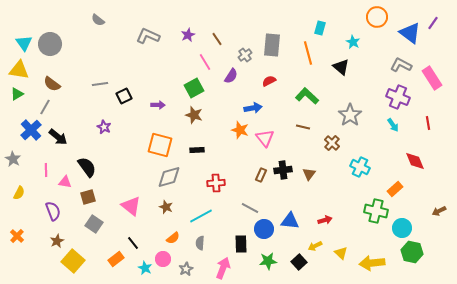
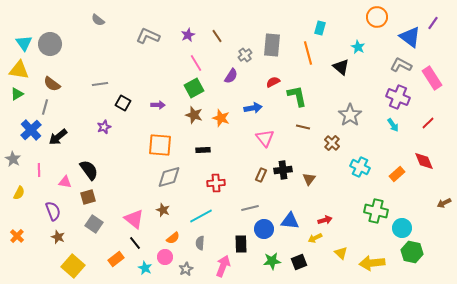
blue triangle at (410, 33): moved 4 px down
brown line at (217, 39): moved 3 px up
cyan star at (353, 42): moved 5 px right, 5 px down
pink line at (205, 62): moved 9 px left, 1 px down
red semicircle at (269, 81): moved 4 px right, 1 px down
black square at (124, 96): moved 1 px left, 7 px down; rotated 35 degrees counterclockwise
green L-shape at (307, 96): moved 10 px left; rotated 35 degrees clockwise
gray line at (45, 107): rotated 14 degrees counterclockwise
red line at (428, 123): rotated 56 degrees clockwise
purple star at (104, 127): rotated 24 degrees clockwise
orange star at (240, 130): moved 19 px left, 12 px up
black arrow at (58, 137): rotated 102 degrees clockwise
orange square at (160, 145): rotated 10 degrees counterclockwise
black rectangle at (197, 150): moved 6 px right
red diamond at (415, 161): moved 9 px right
black semicircle at (87, 167): moved 2 px right, 3 px down
pink line at (46, 170): moved 7 px left
brown triangle at (309, 174): moved 5 px down
orange rectangle at (395, 189): moved 2 px right, 15 px up
pink triangle at (131, 206): moved 3 px right, 13 px down
brown star at (166, 207): moved 3 px left, 3 px down
gray line at (250, 208): rotated 42 degrees counterclockwise
brown arrow at (439, 211): moved 5 px right, 8 px up
brown star at (57, 241): moved 1 px right, 4 px up; rotated 24 degrees counterclockwise
black line at (133, 243): moved 2 px right
yellow arrow at (315, 246): moved 8 px up
pink circle at (163, 259): moved 2 px right, 2 px up
yellow square at (73, 261): moved 5 px down
green star at (268, 261): moved 4 px right
black square at (299, 262): rotated 21 degrees clockwise
pink arrow at (223, 268): moved 2 px up
